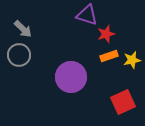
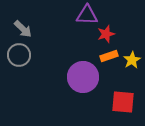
purple triangle: rotated 15 degrees counterclockwise
yellow star: rotated 18 degrees counterclockwise
purple circle: moved 12 px right
red square: rotated 30 degrees clockwise
